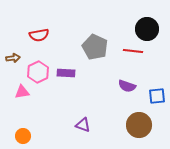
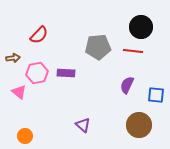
black circle: moved 6 px left, 2 px up
red semicircle: rotated 36 degrees counterclockwise
gray pentagon: moved 3 px right; rotated 30 degrees counterclockwise
pink hexagon: moved 1 px left, 1 px down; rotated 15 degrees clockwise
purple semicircle: moved 1 px up; rotated 96 degrees clockwise
pink triangle: moved 3 px left; rotated 49 degrees clockwise
blue square: moved 1 px left, 1 px up; rotated 12 degrees clockwise
purple triangle: rotated 21 degrees clockwise
orange circle: moved 2 px right
